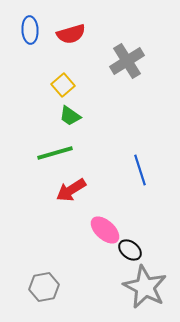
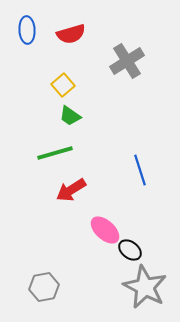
blue ellipse: moved 3 px left
